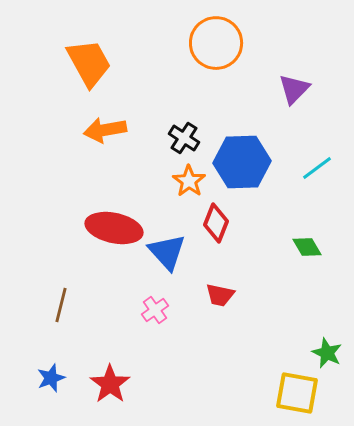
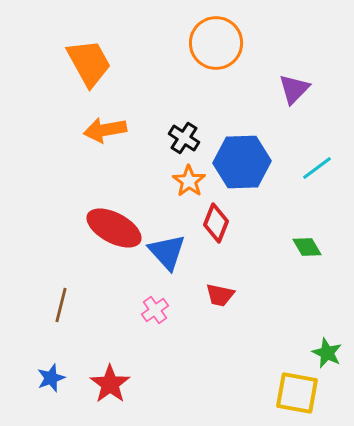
red ellipse: rotated 16 degrees clockwise
